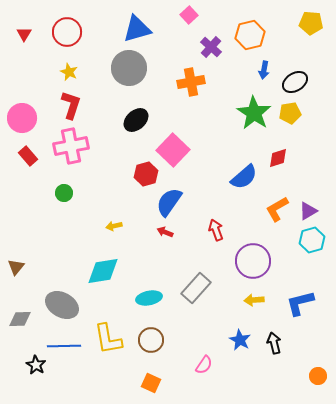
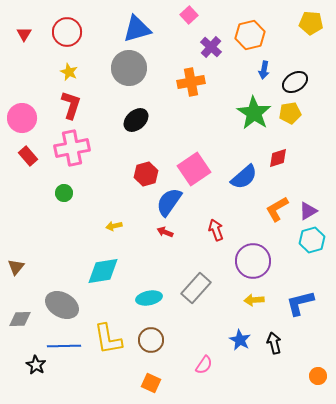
pink cross at (71, 146): moved 1 px right, 2 px down
pink square at (173, 150): moved 21 px right, 19 px down; rotated 12 degrees clockwise
